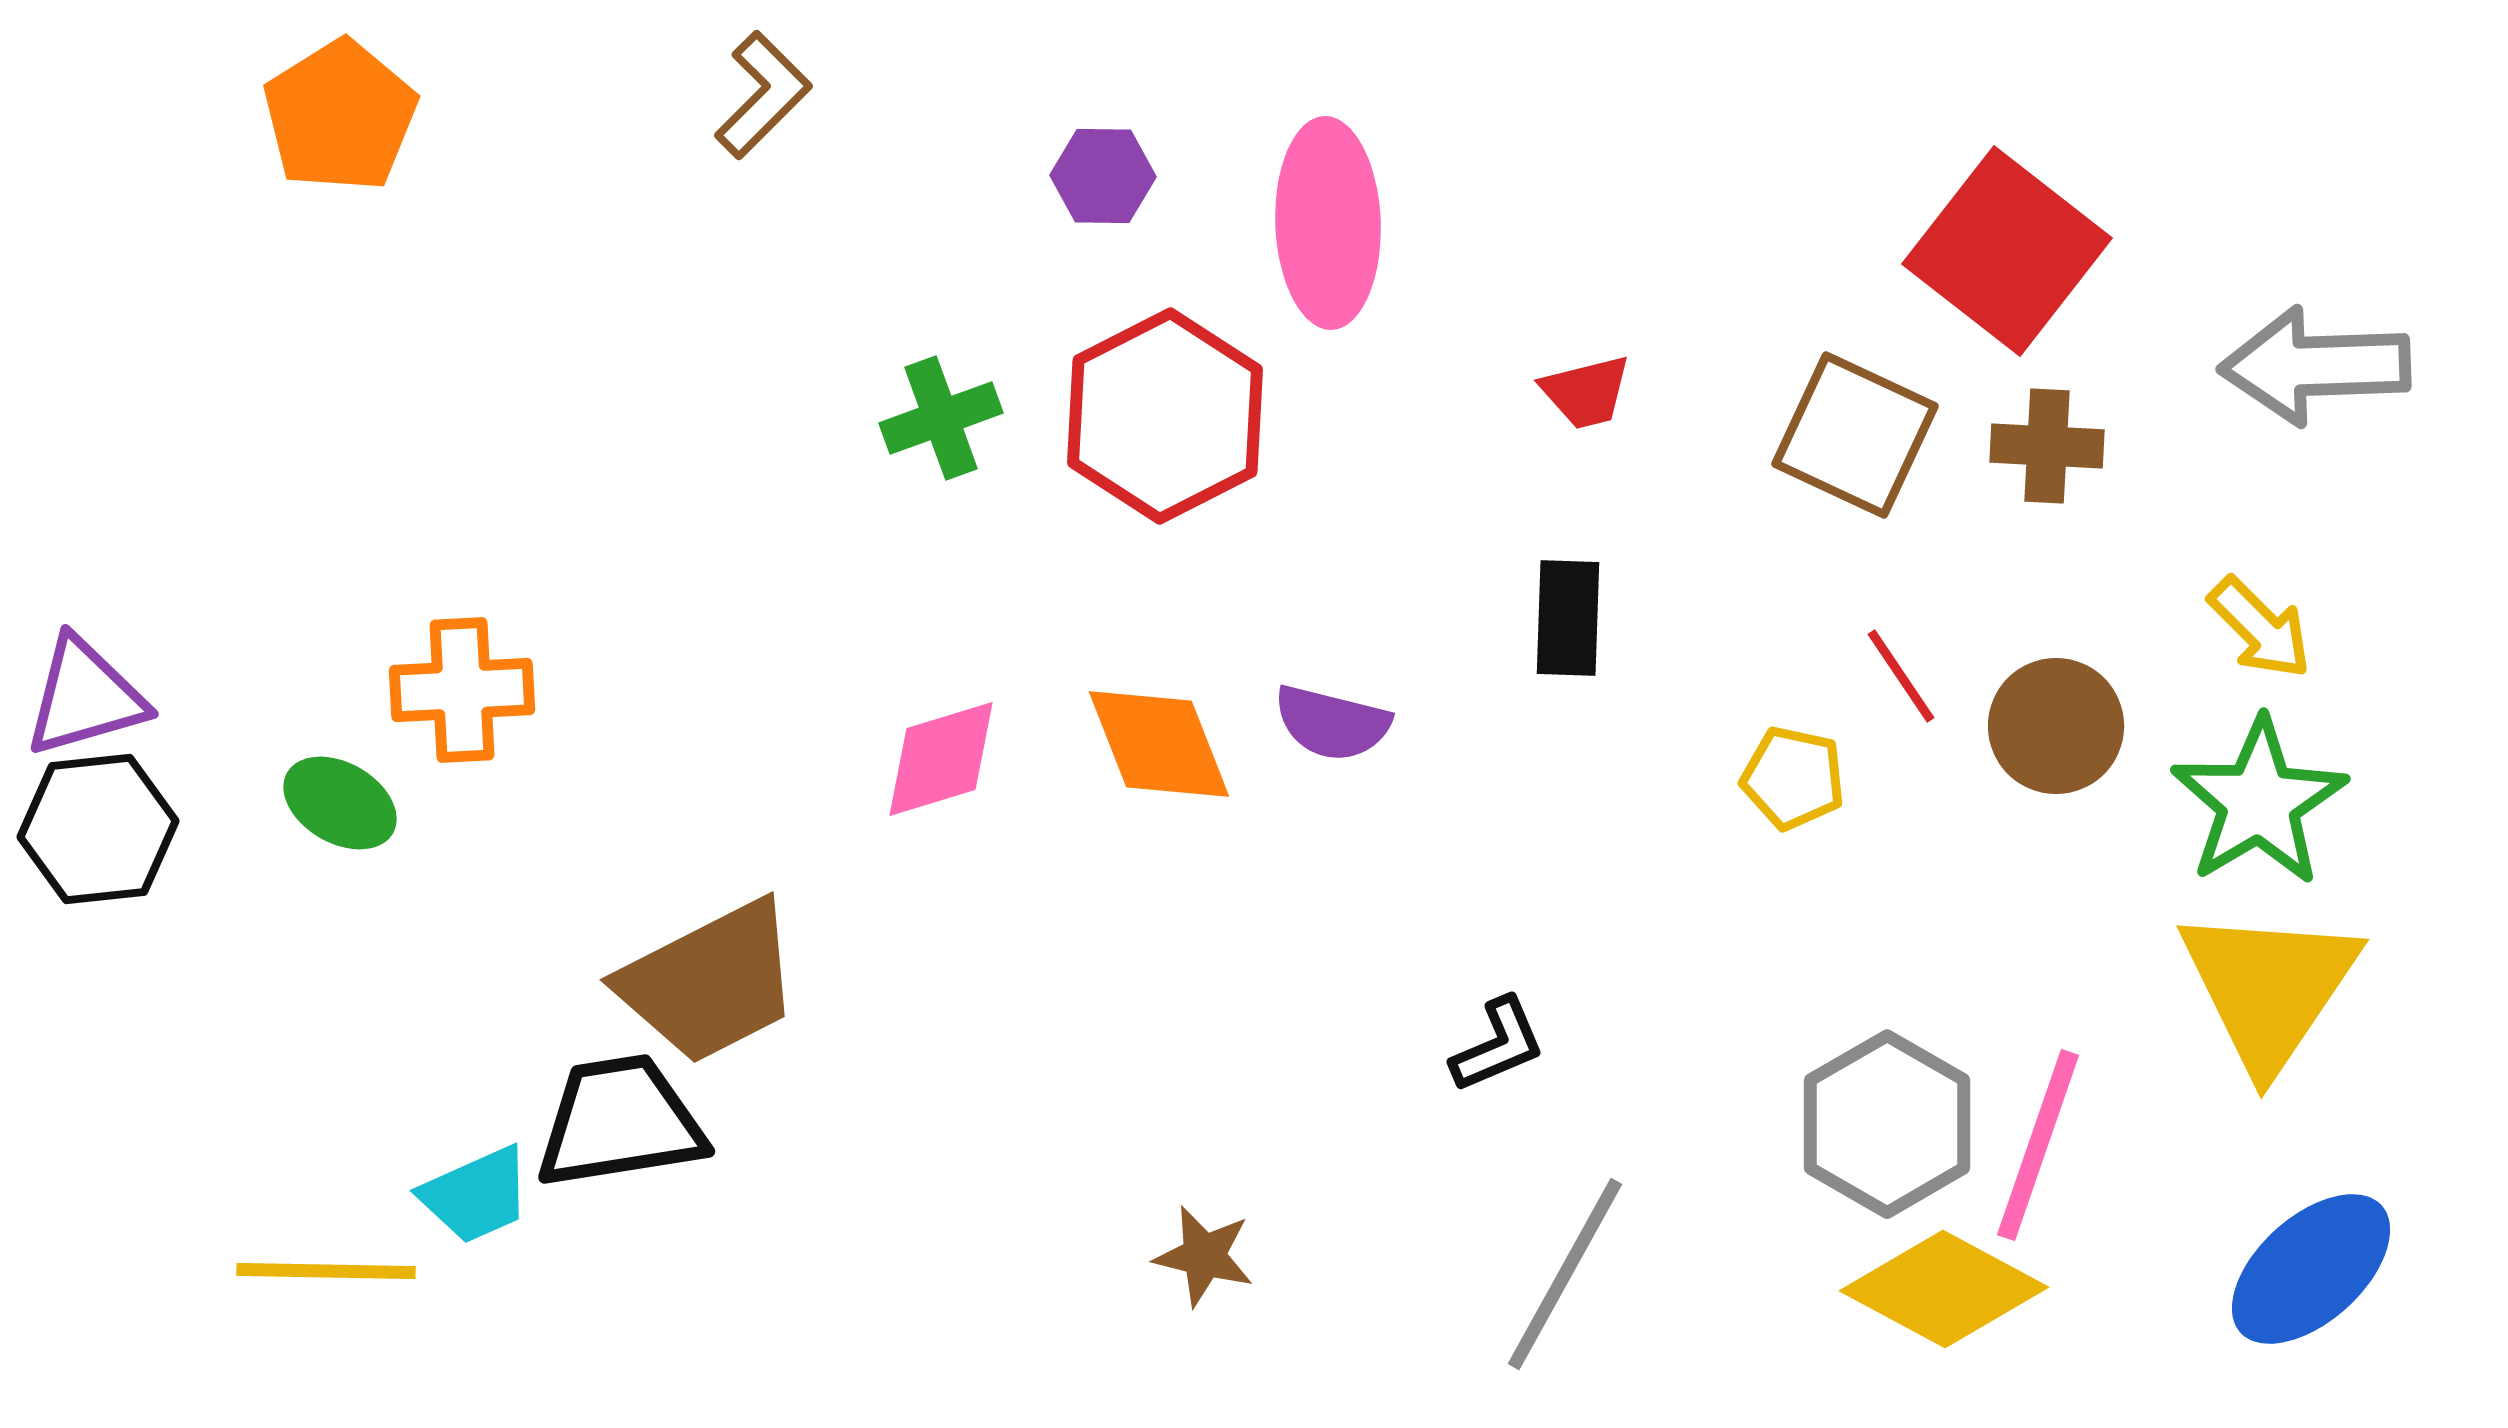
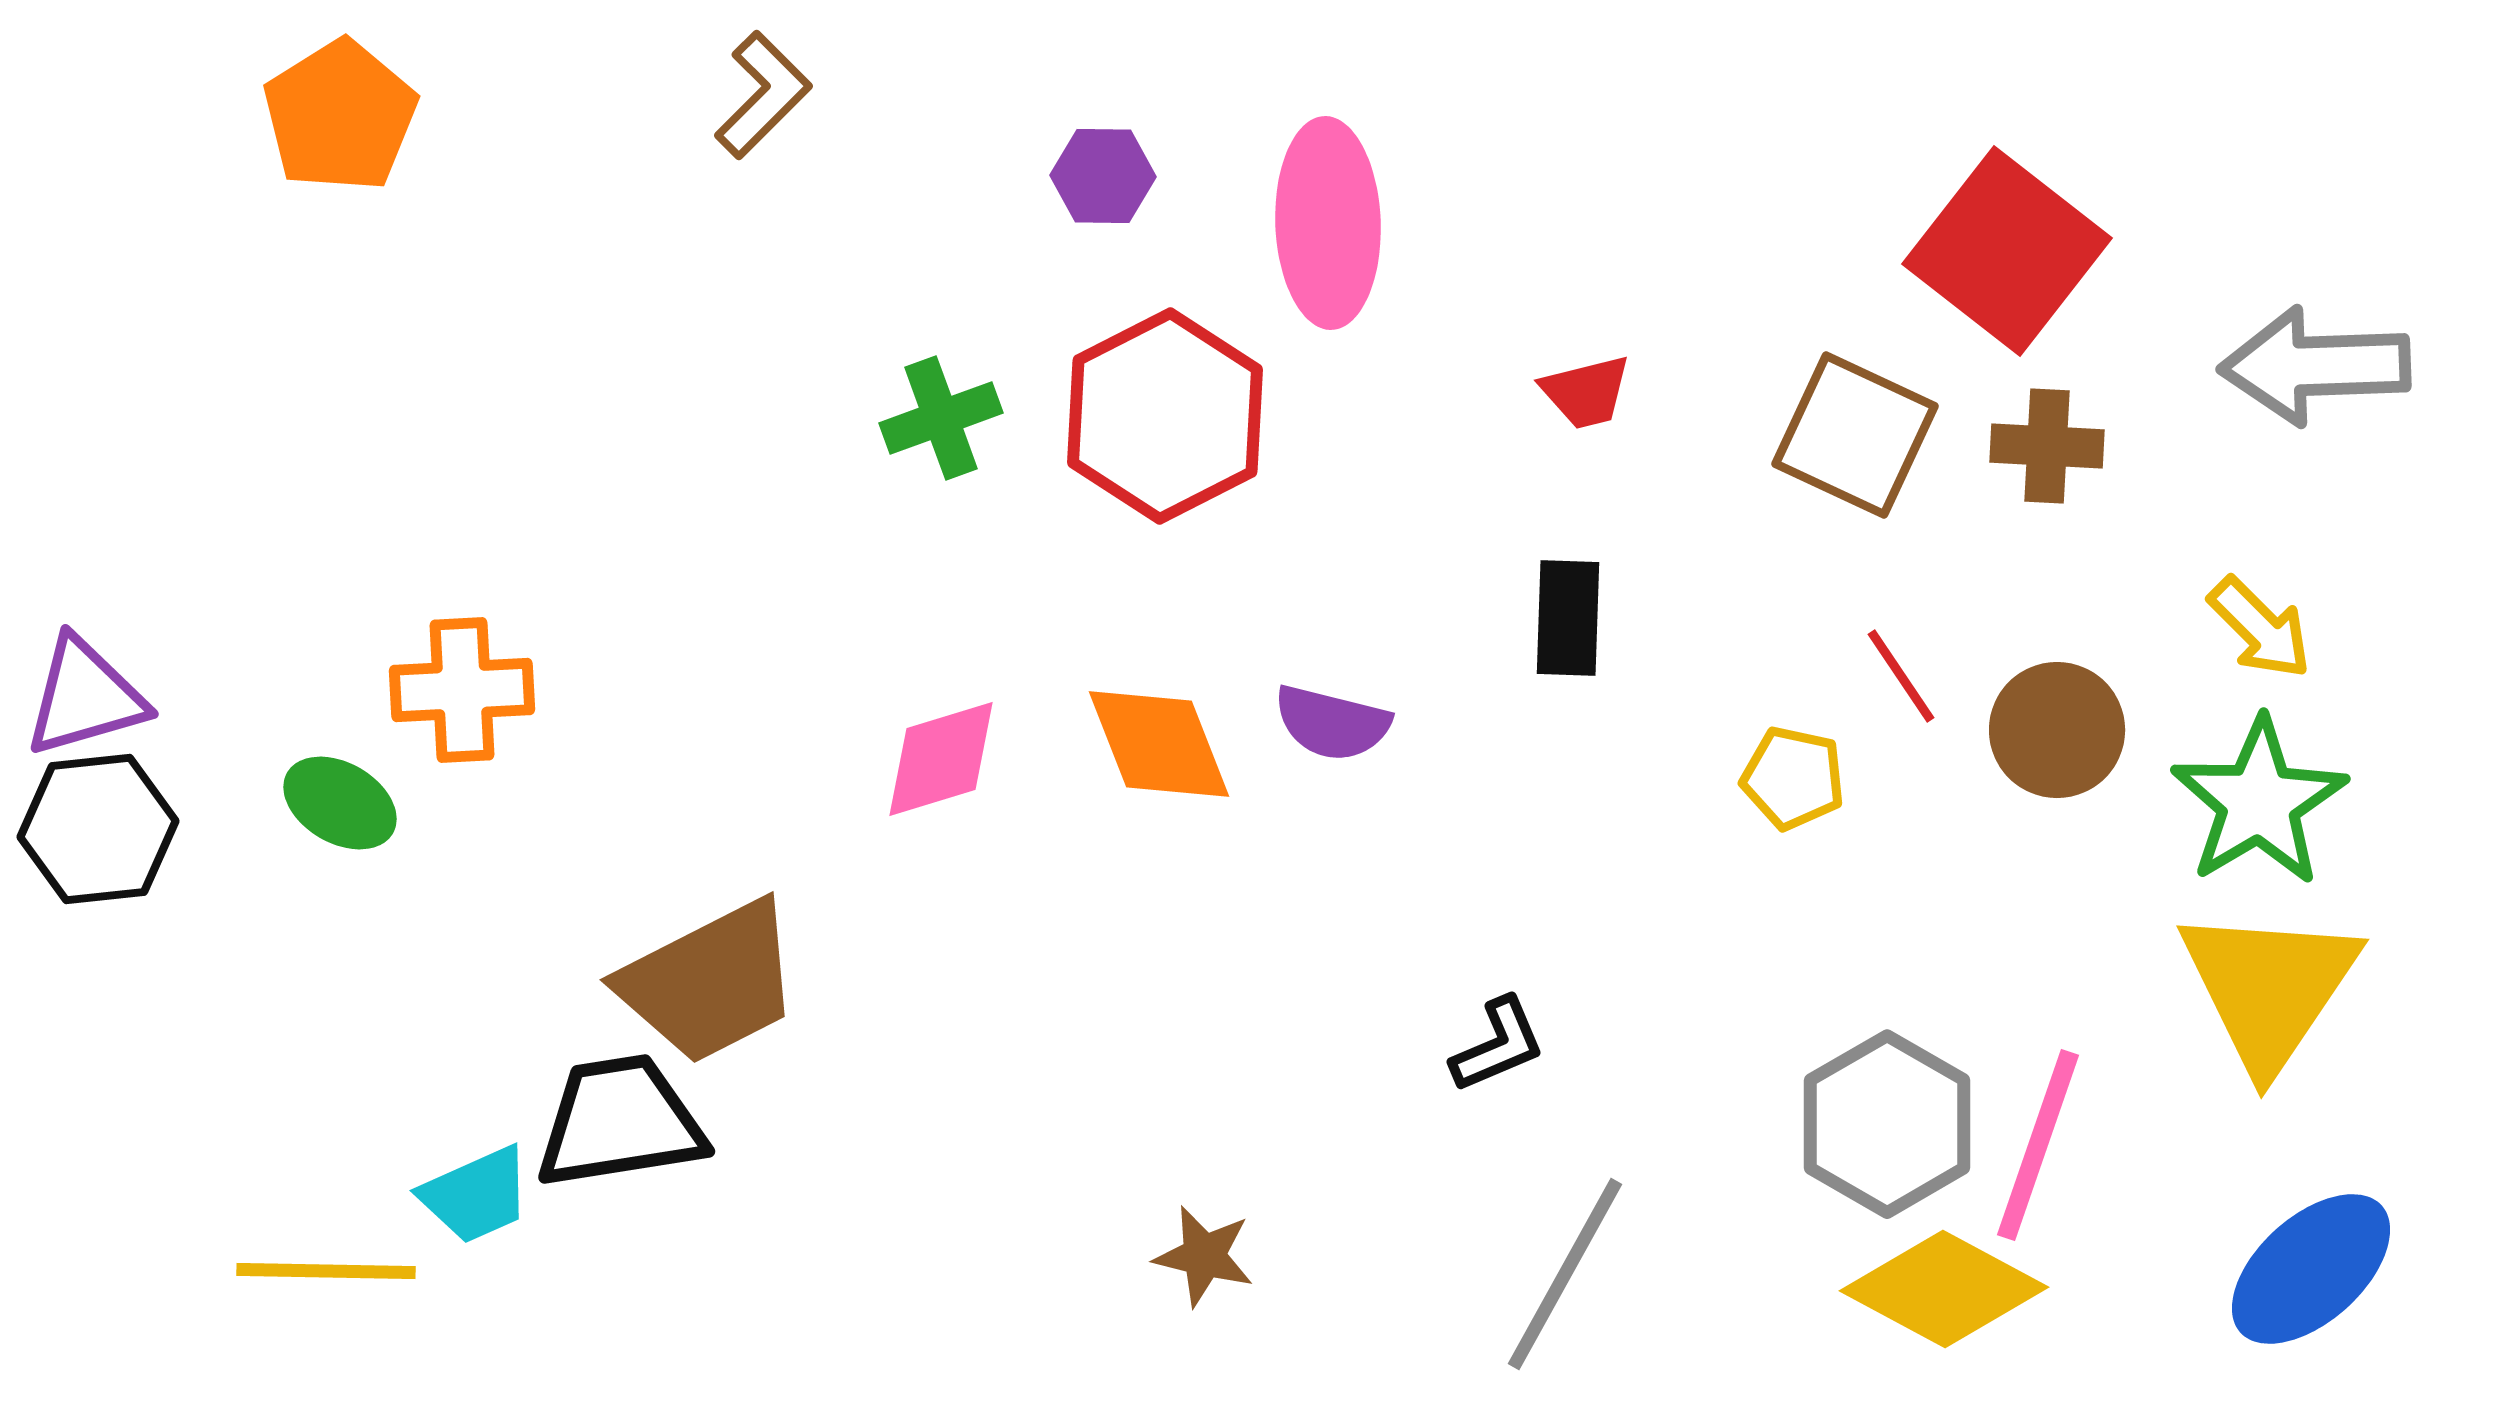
brown circle: moved 1 px right, 4 px down
